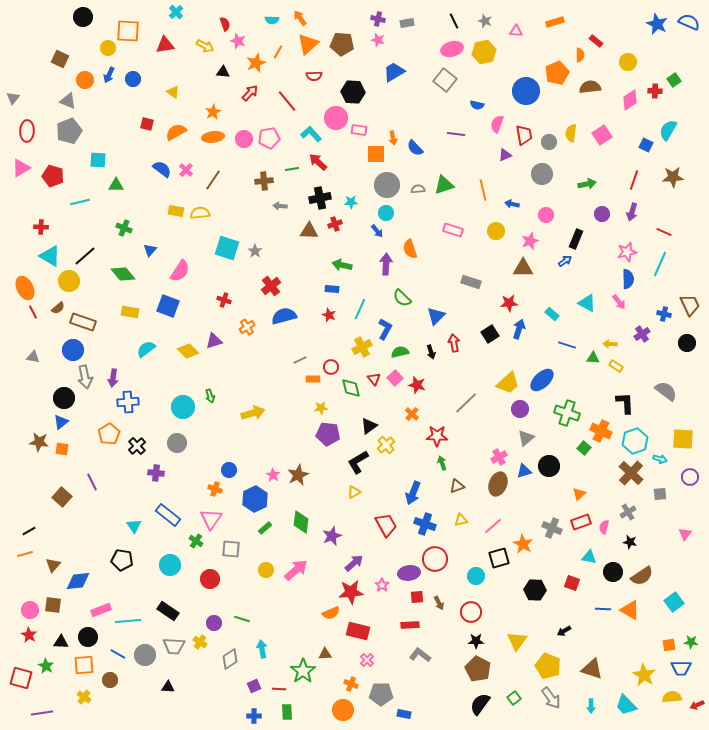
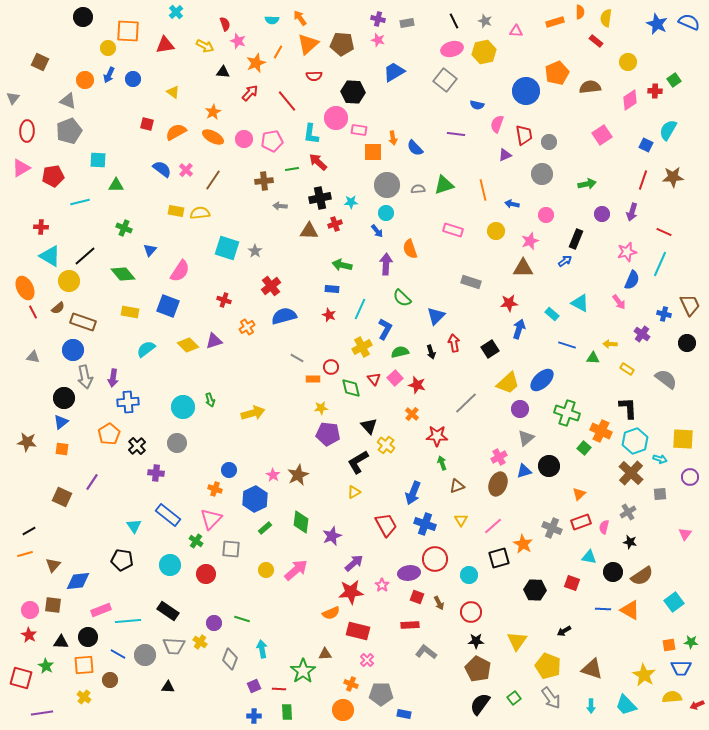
orange semicircle at (580, 55): moved 43 px up
brown square at (60, 59): moved 20 px left, 3 px down
yellow semicircle at (571, 133): moved 35 px right, 115 px up
cyan L-shape at (311, 134): rotated 130 degrees counterclockwise
orange ellipse at (213, 137): rotated 35 degrees clockwise
pink pentagon at (269, 138): moved 3 px right, 3 px down
orange square at (376, 154): moved 3 px left, 2 px up
red pentagon at (53, 176): rotated 25 degrees counterclockwise
red line at (634, 180): moved 9 px right
blue semicircle at (628, 279): moved 4 px right, 1 px down; rotated 24 degrees clockwise
cyan triangle at (587, 303): moved 7 px left
black square at (490, 334): moved 15 px down
purple cross at (642, 334): rotated 21 degrees counterclockwise
yellow diamond at (188, 351): moved 6 px up
gray line at (300, 360): moved 3 px left, 2 px up; rotated 56 degrees clockwise
yellow rectangle at (616, 366): moved 11 px right, 3 px down
gray semicircle at (666, 391): moved 12 px up
green arrow at (210, 396): moved 4 px down
black L-shape at (625, 403): moved 3 px right, 5 px down
black triangle at (369, 426): rotated 36 degrees counterclockwise
brown star at (39, 442): moved 12 px left
yellow cross at (386, 445): rotated 12 degrees counterclockwise
purple line at (92, 482): rotated 60 degrees clockwise
brown square at (62, 497): rotated 18 degrees counterclockwise
pink triangle at (211, 519): rotated 10 degrees clockwise
yellow triangle at (461, 520): rotated 48 degrees counterclockwise
cyan circle at (476, 576): moved 7 px left, 1 px up
red circle at (210, 579): moved 4 px left, 5 px up
red square at (417, 597): rotated 24 degrees clockwise
gray L-shape at (420, 655): moved 6 px right, 3 px up
gray diamond at (230, 659): rotated 35 degrees counterclockwise
